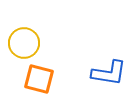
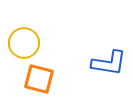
blue L-shape: moved 10 px up
